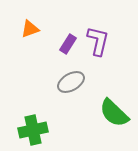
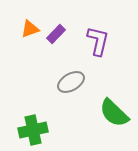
purple rectangle: moved 12 px left, 10 px up; rotated 12 degrees clockwise
